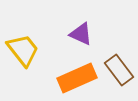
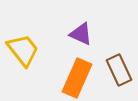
brown rectangle: rotated 12 degrees clockwise
orange rectangle: rotated 42 degrees counterclockwise
